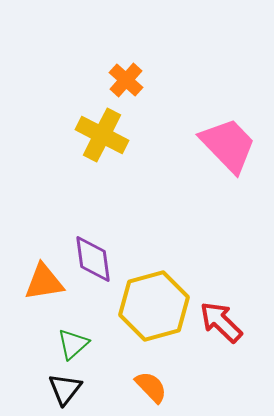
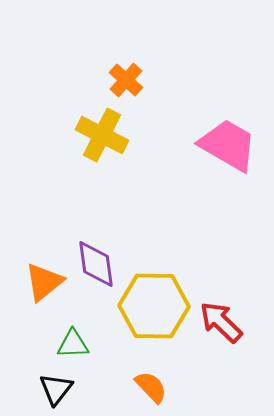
pink trapezoid: rotated 16 degrees counterclockwise
purple diamond: moved 3 px right, 5 px down
orange triangle: rotated 30 degrees counterclockwise
yellow hexagon: rotated 16 degrees clockwise
green triangle: rotated 40 degrees clockwise
black triangle: moved 9 px left
